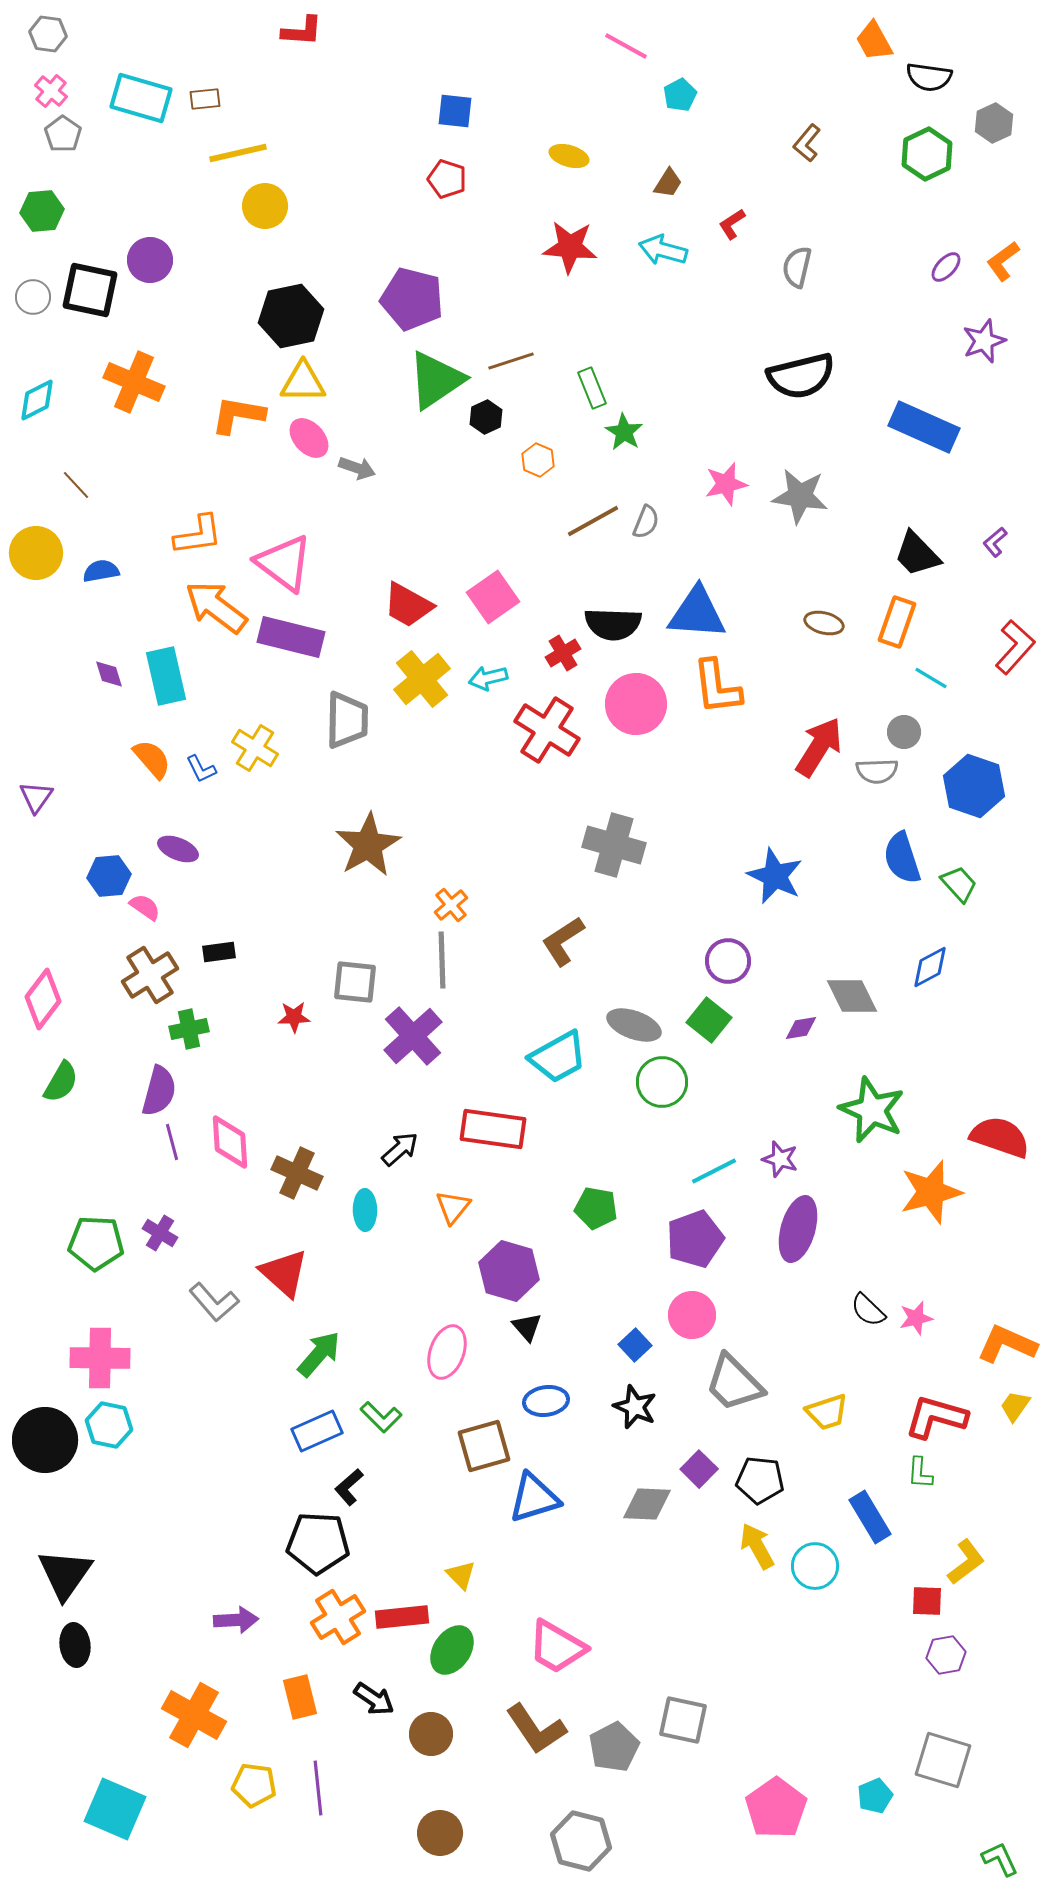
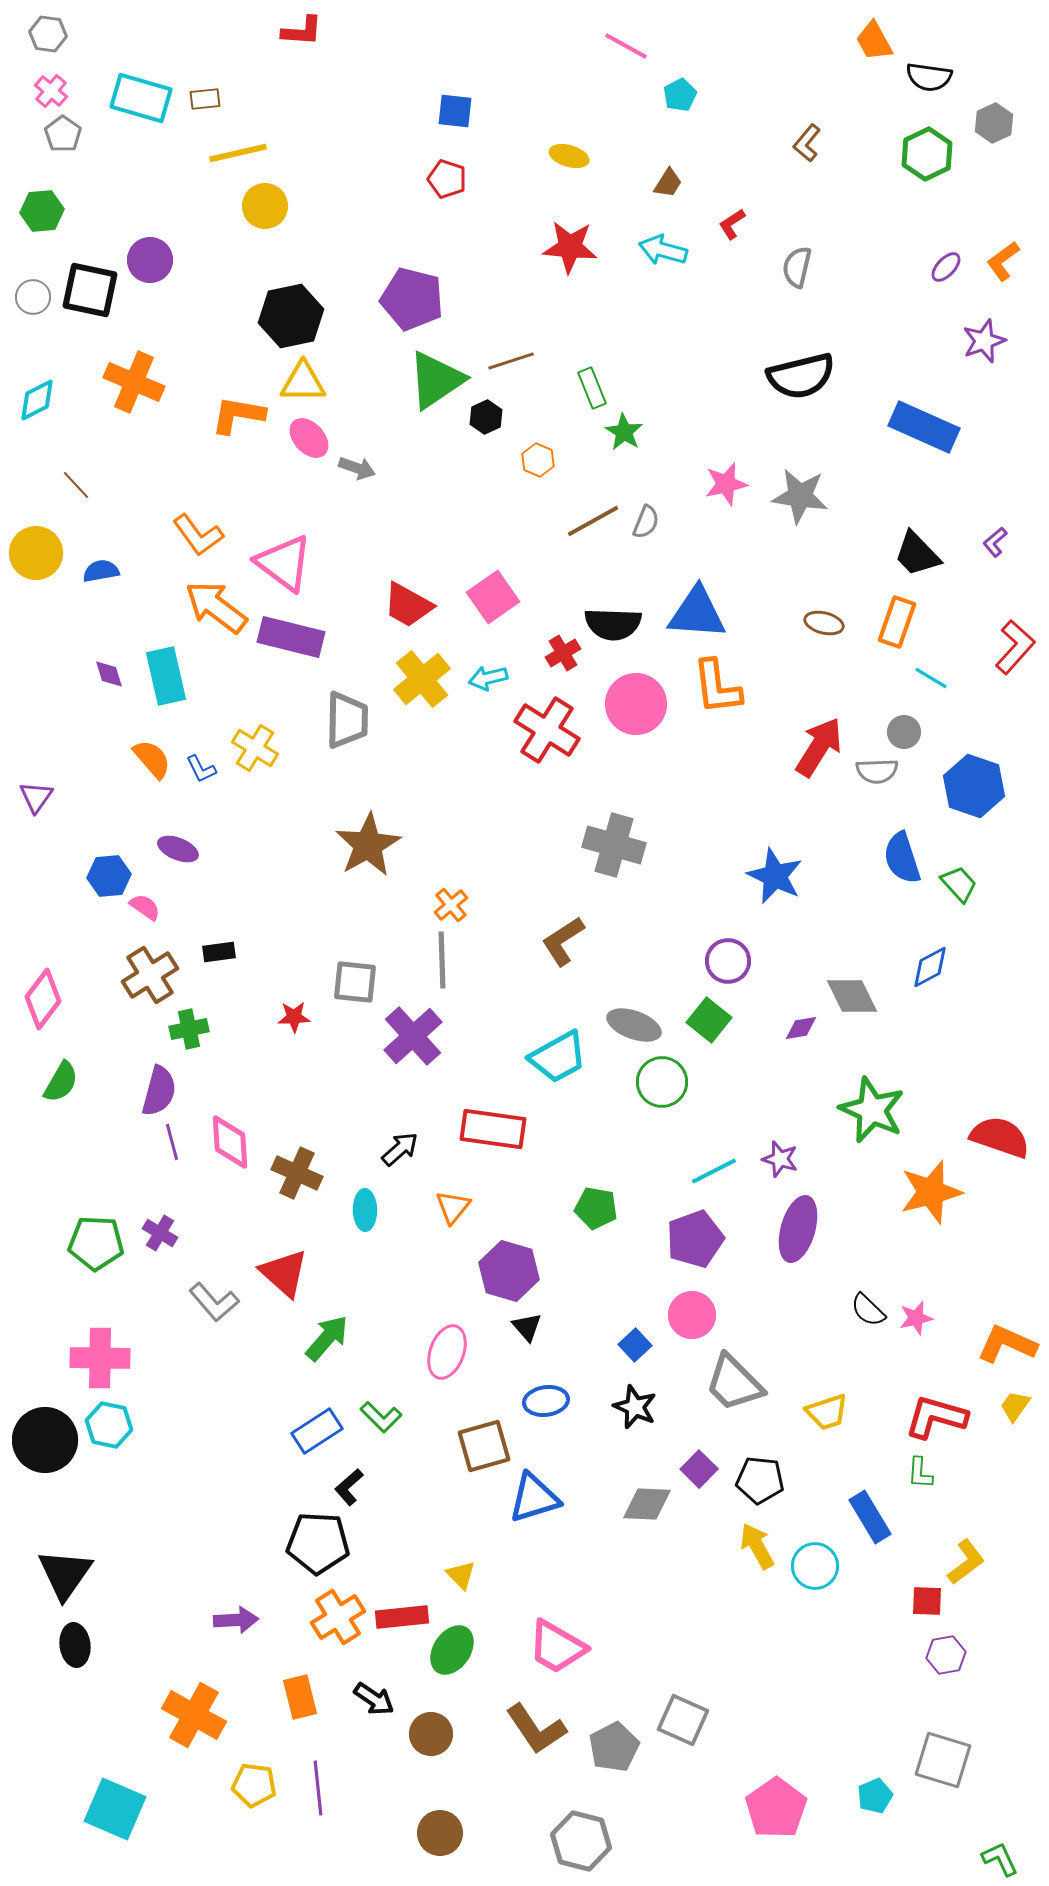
orange L-shape at (198, 535): rotated 62 degrees clockwise
green arrow at (319, 1354): moved 8 px right, 16 px up
blue rectangle at (317, 1431): rotated 9 degrees counterclockwise
gray square at (683, 1720): rotated 12 degrees clockwise
